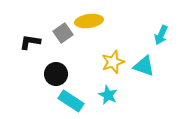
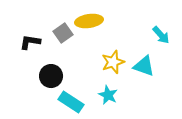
cyan arrow: rotated 66 degrees counterclockwise
black circle: moved 5 px left, 2 px down
cyan rectangle: moved 1 px down
